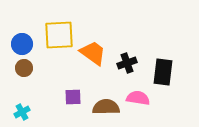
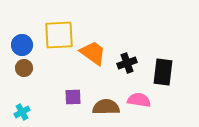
blue circle: moved 1 px down
pink semicircle: moved 1 px right, 2 px down
